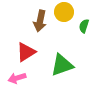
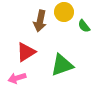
green semicircle: rotated 56 degrees counterclockwise
